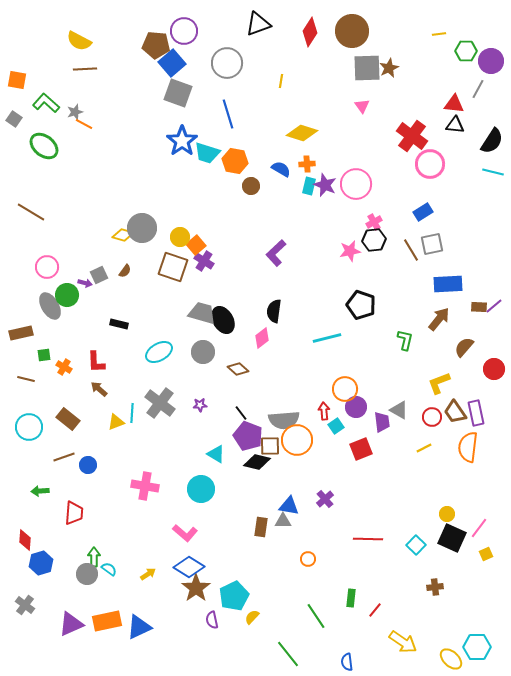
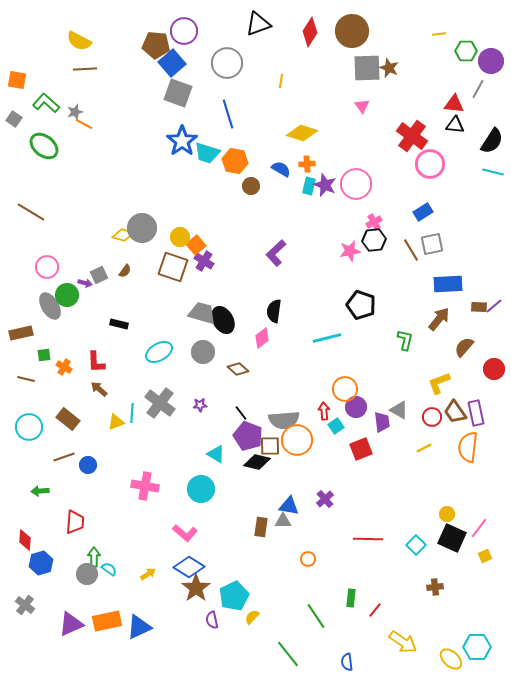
brown star at (389, 68): rotated 24 degrees counterclockwise
red trapezoid at (74, 513): moved 1 px right, 9 px down
yellow square at (486, 554): moved 1 px left, 2 px down
